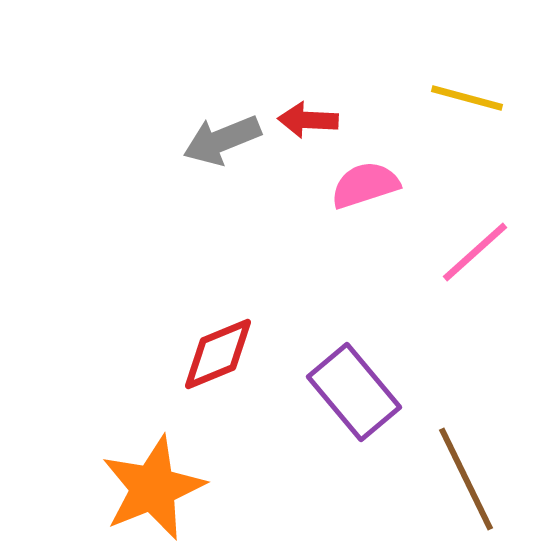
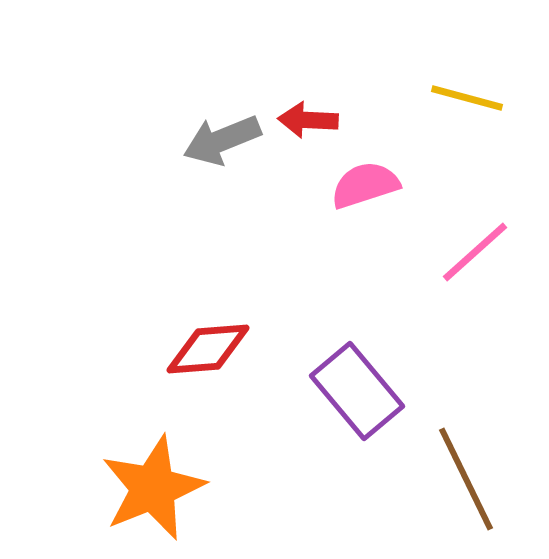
red diamond: moved 10 px left, 5 px up; rotated 18 degrees clockwise
purple rectangle: moved 3 px right, 1 px up
